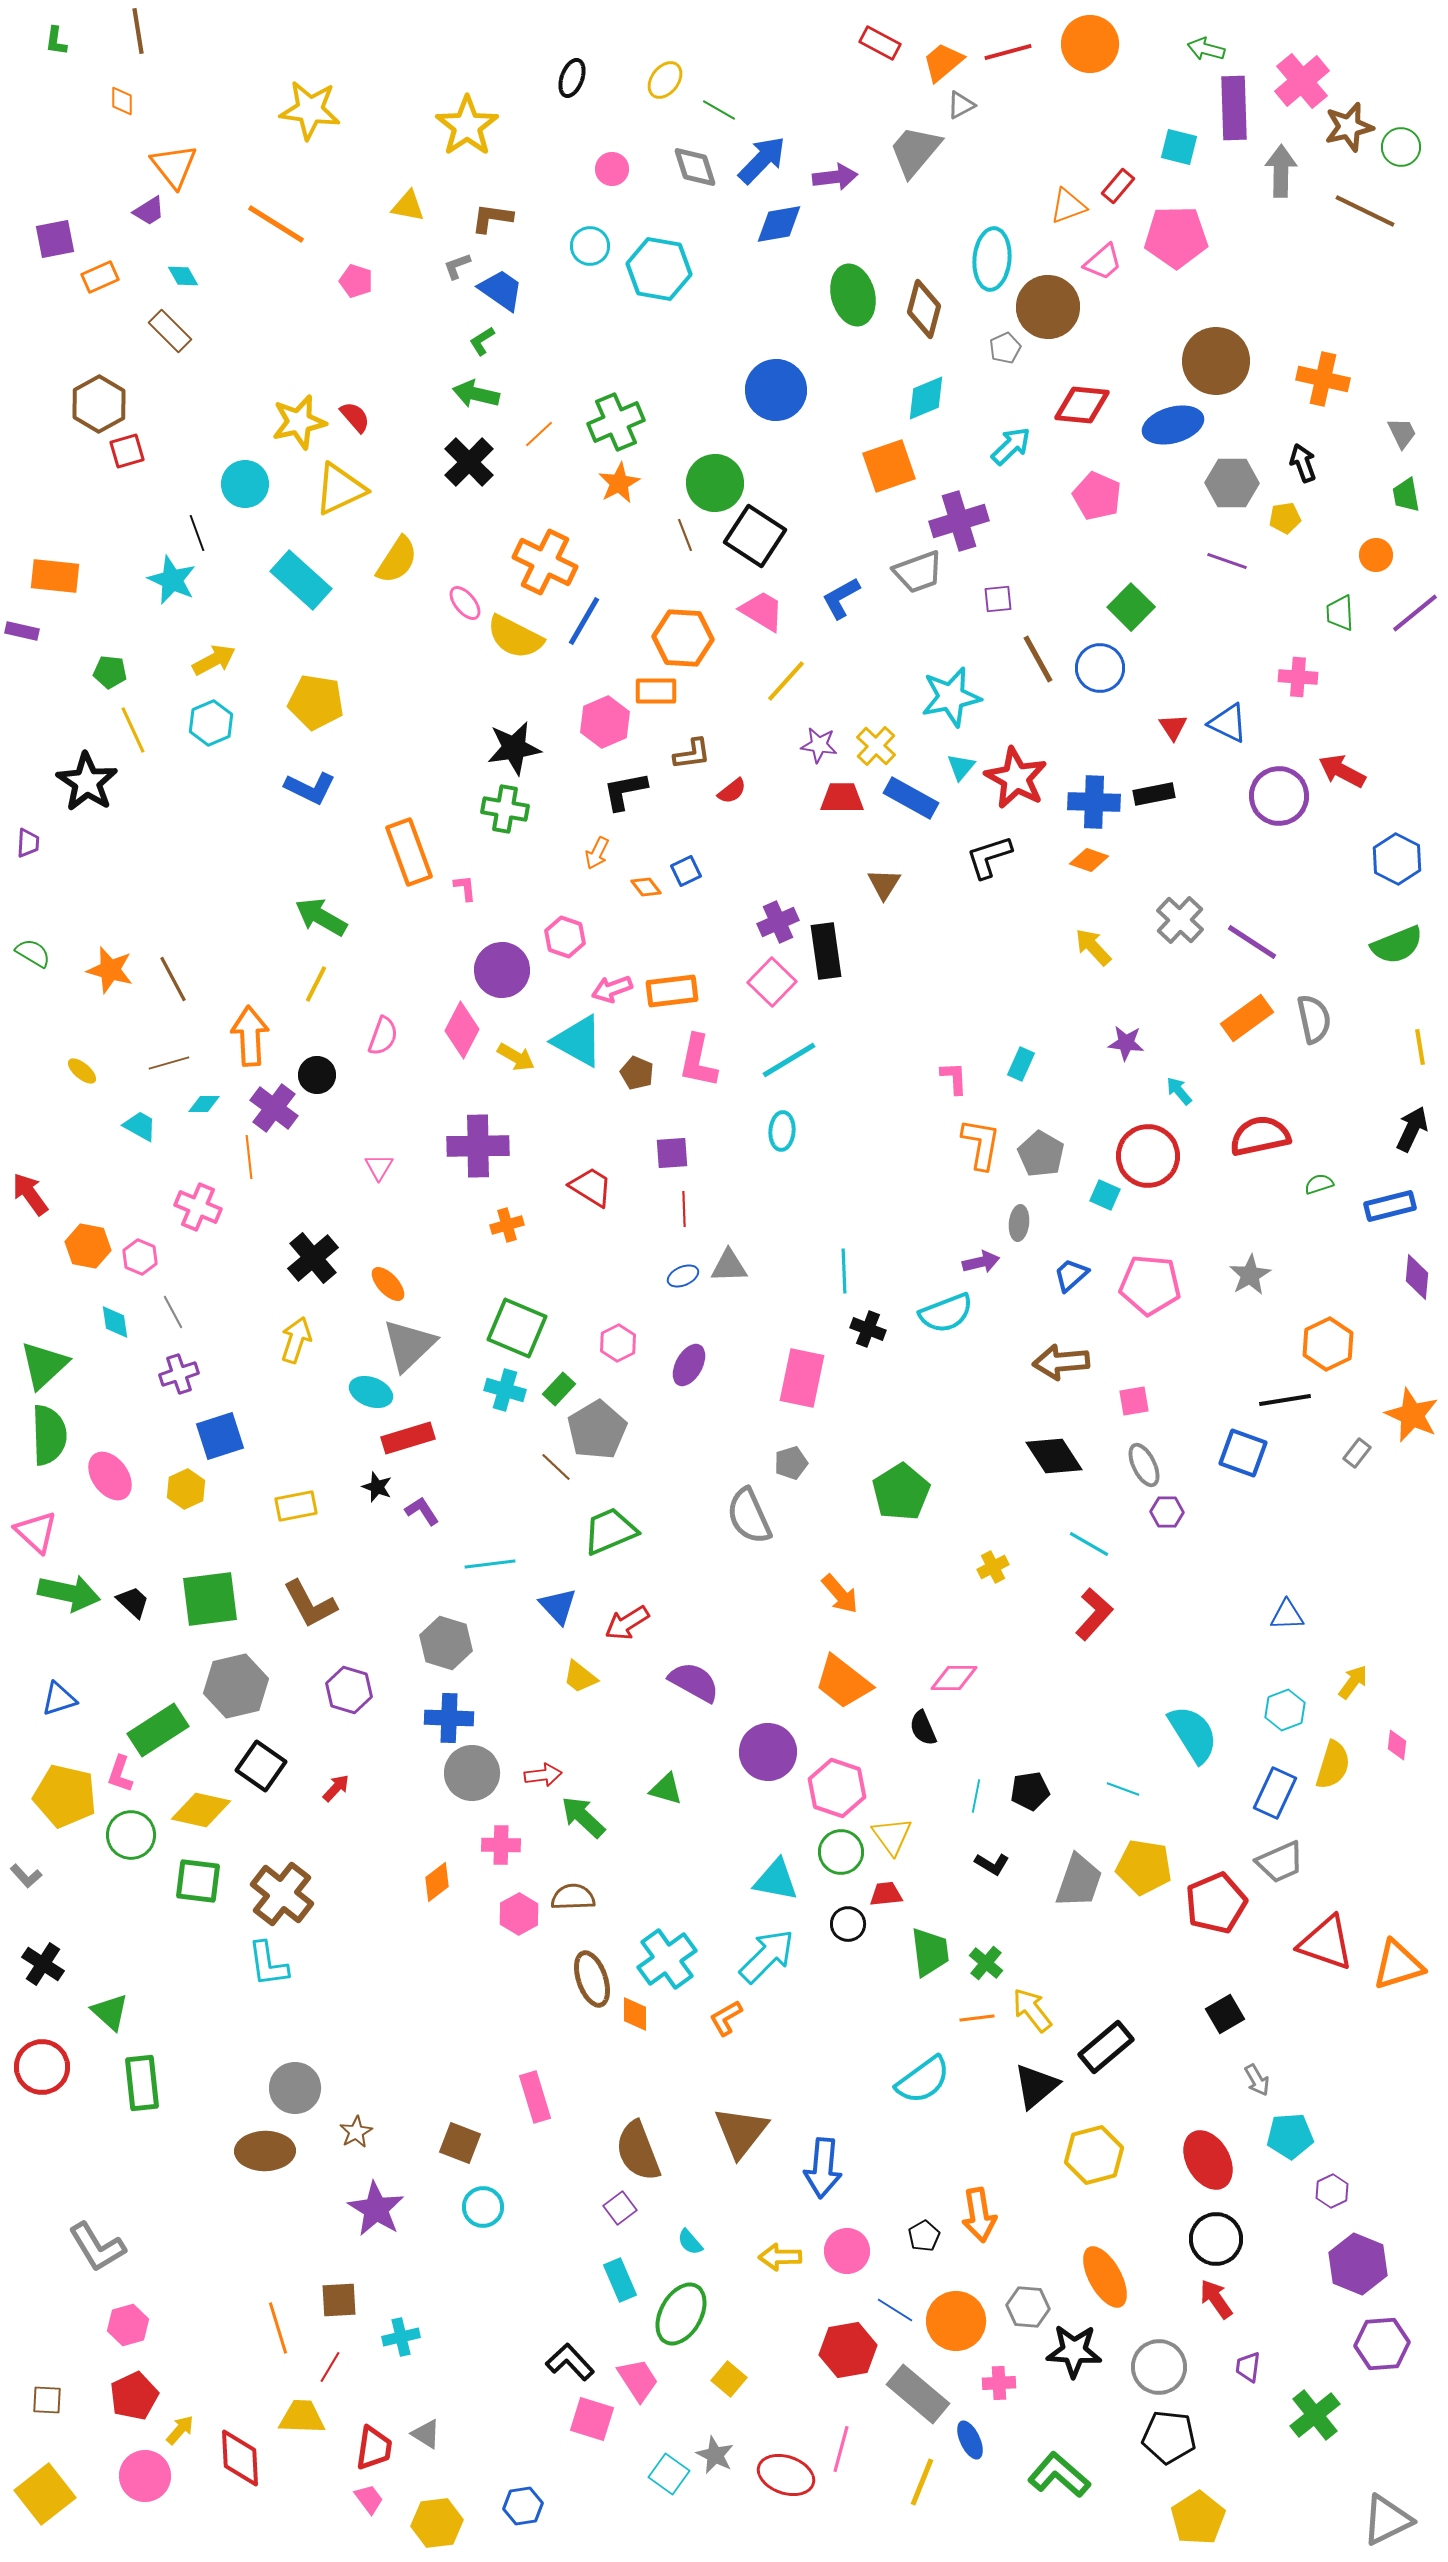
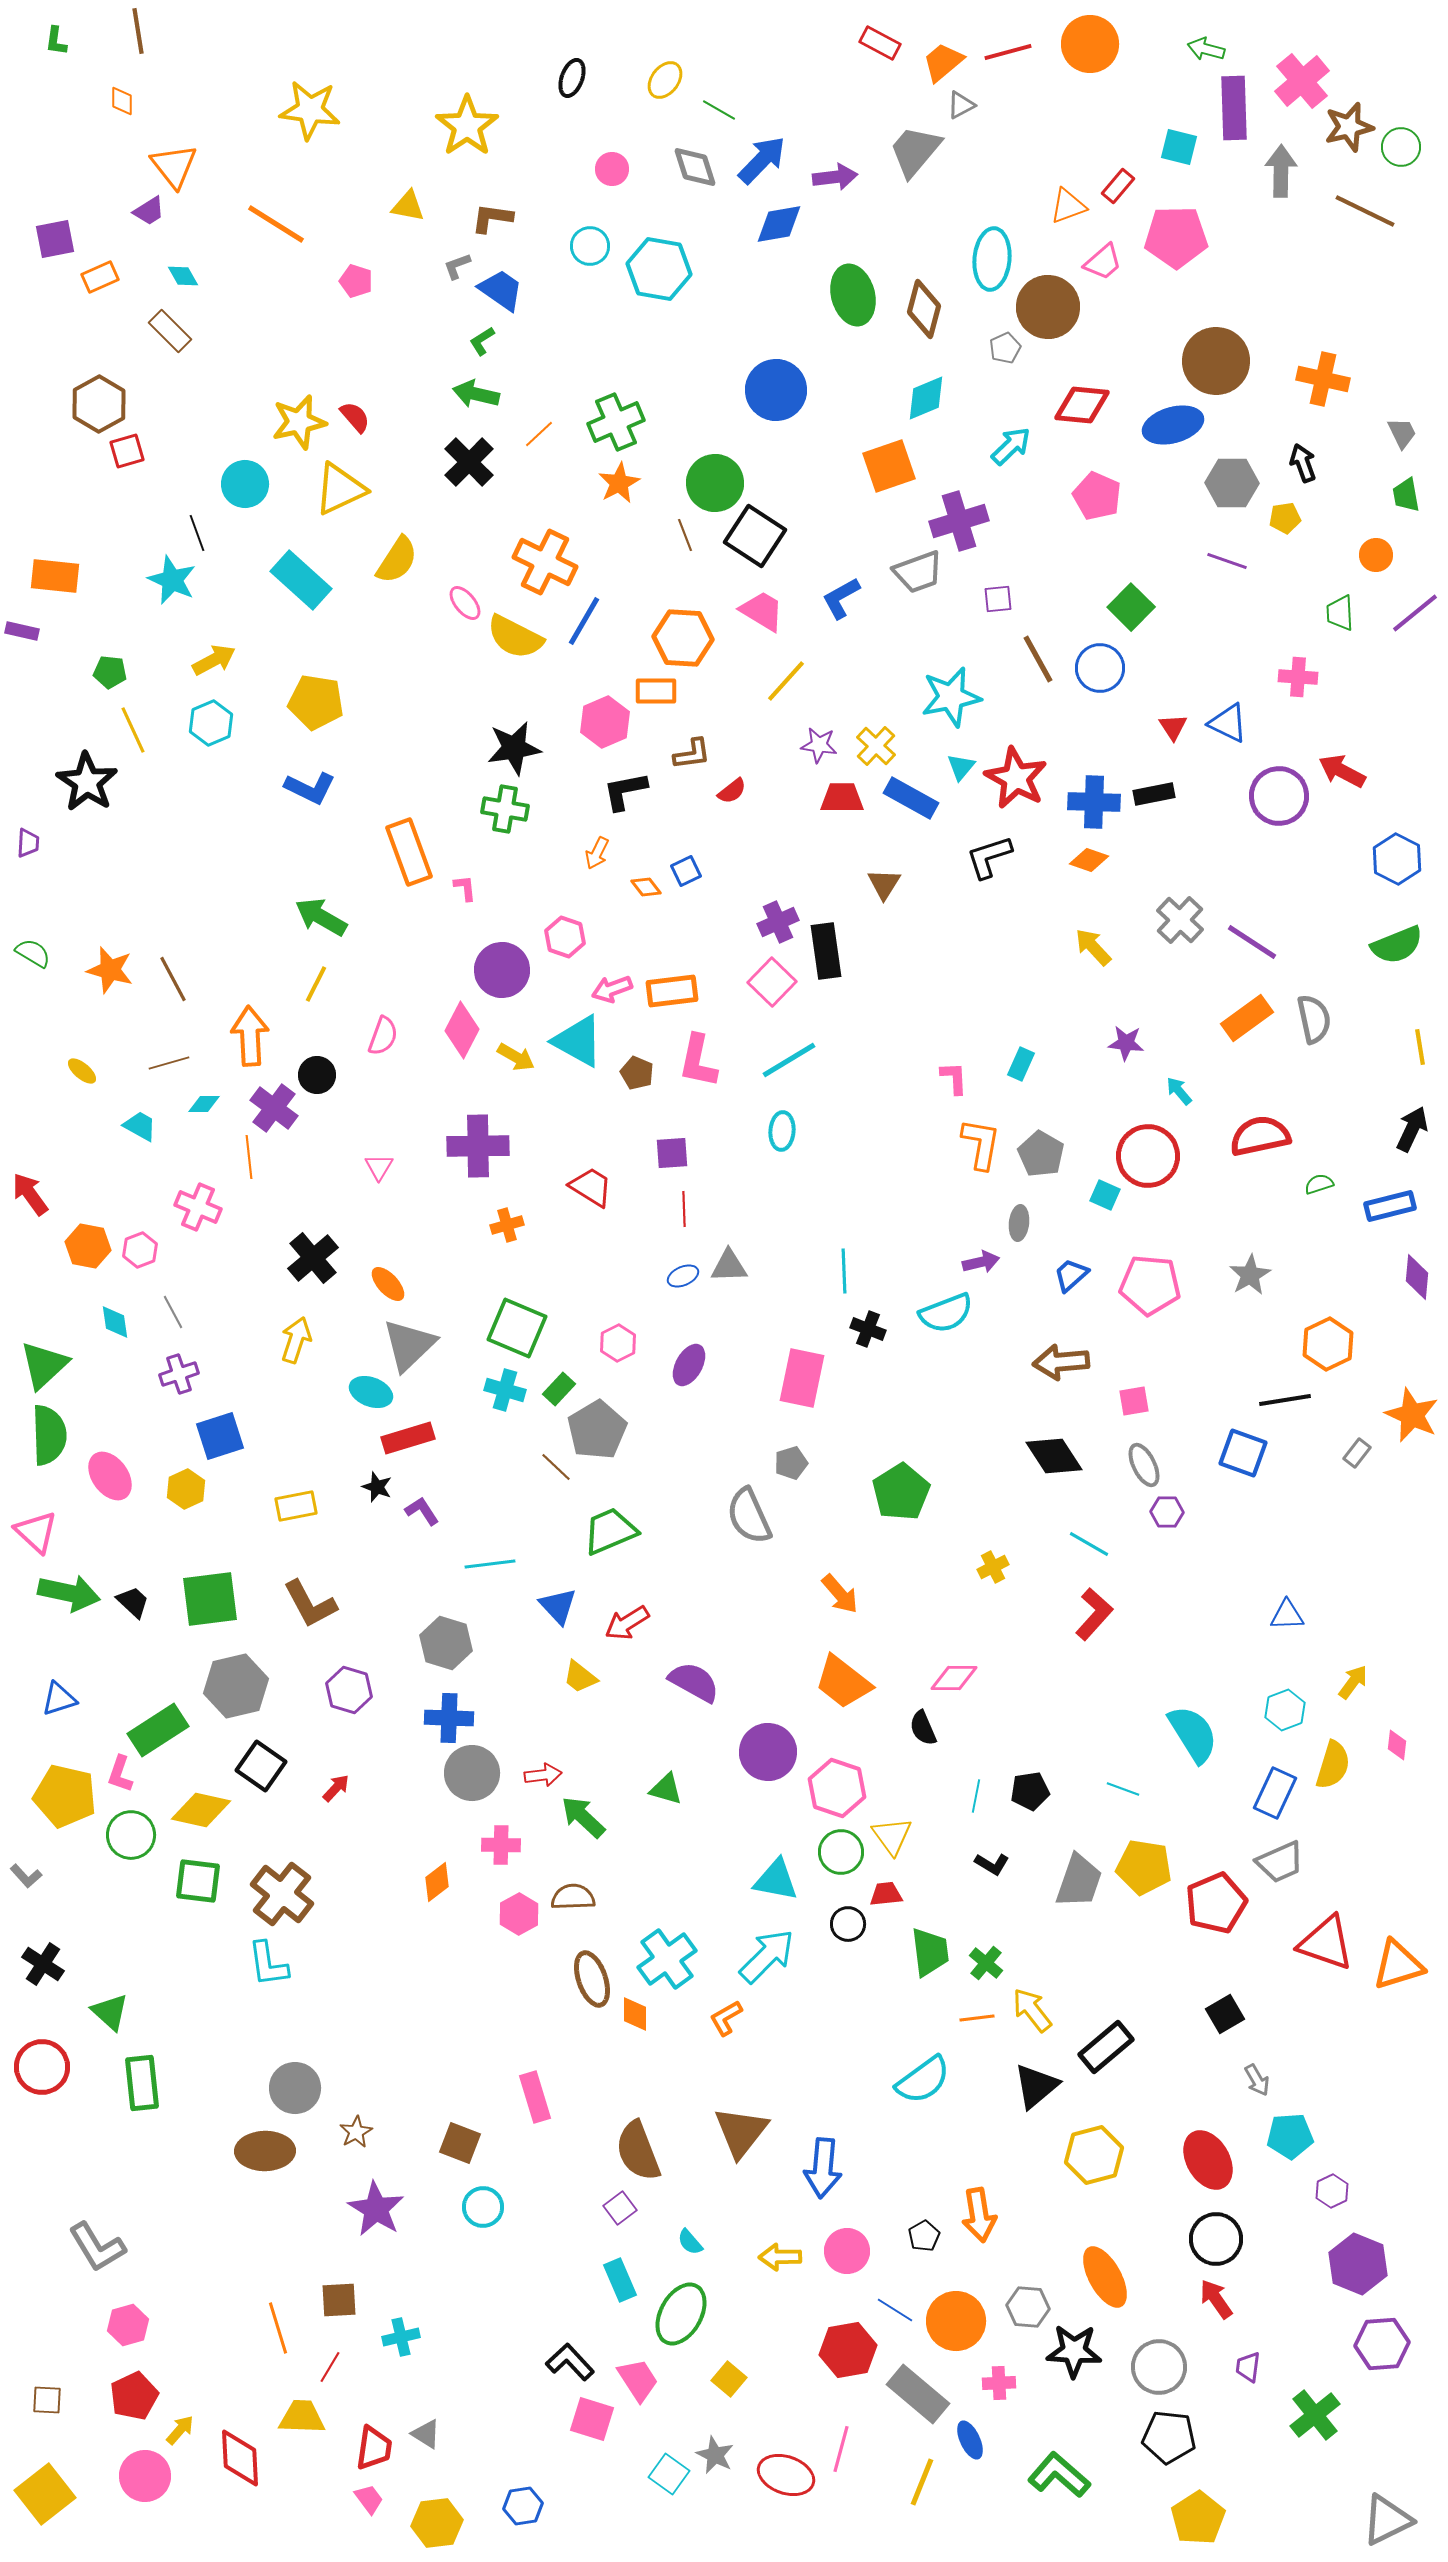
pink hexagon at (140, 1257): moved 7 px up; rotated 16 degrees clockwise
